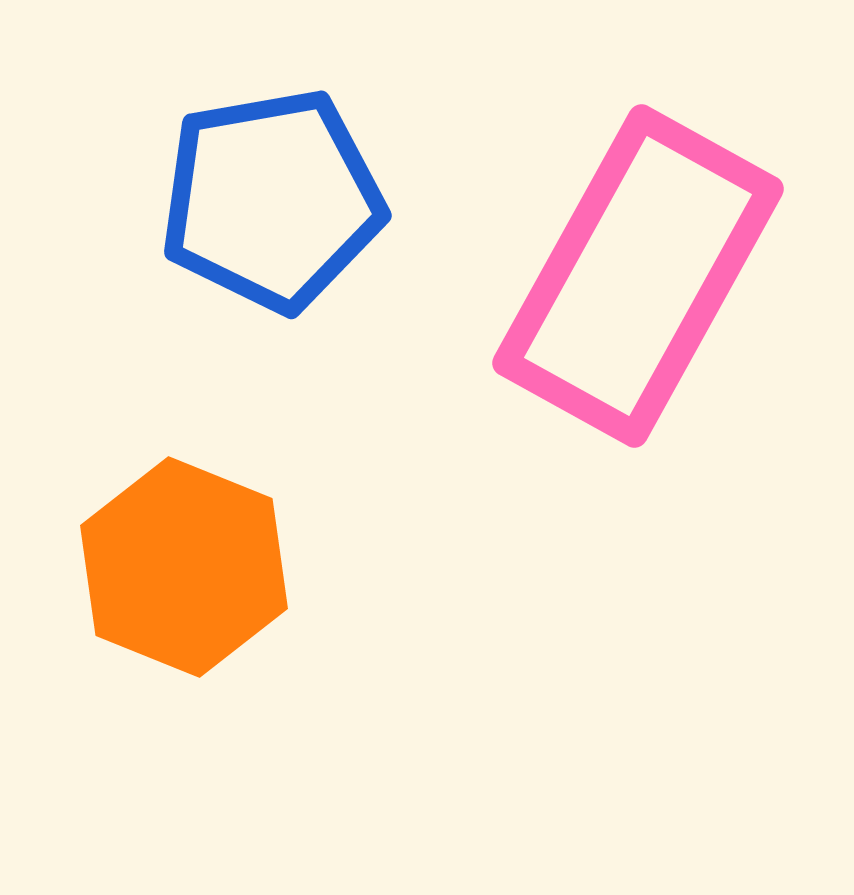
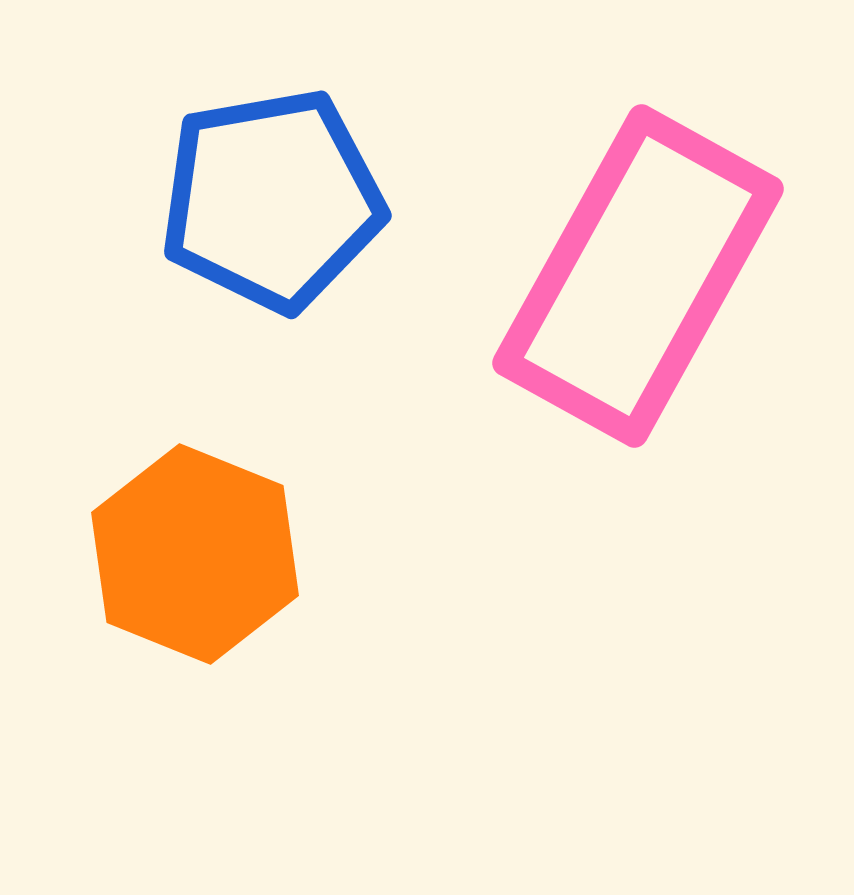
orange hexagon: moved 11 px right, 13 px up
